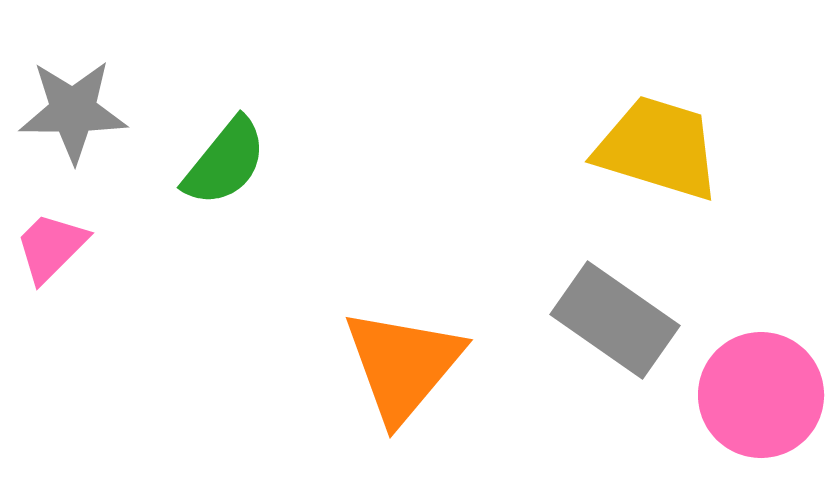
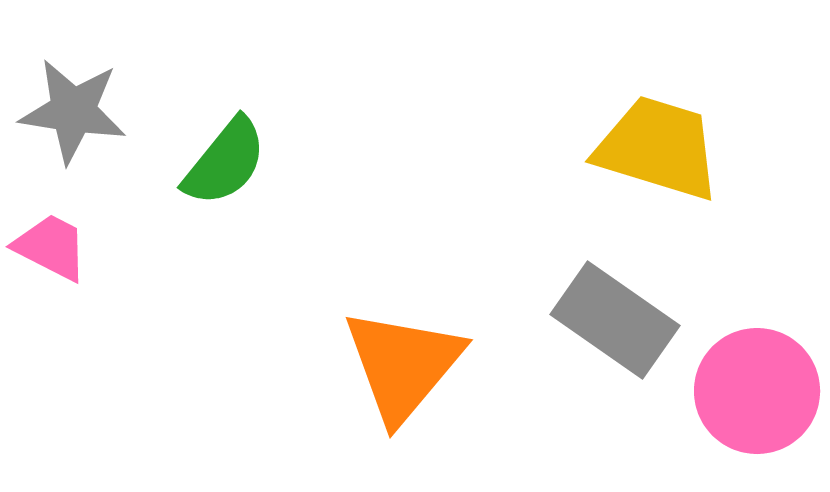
gray star: rotated 9 degrees clockwise
pink trapezoid: rotated 72 degrees clockwise
pink circle: moved 4 px left, 4 px up
